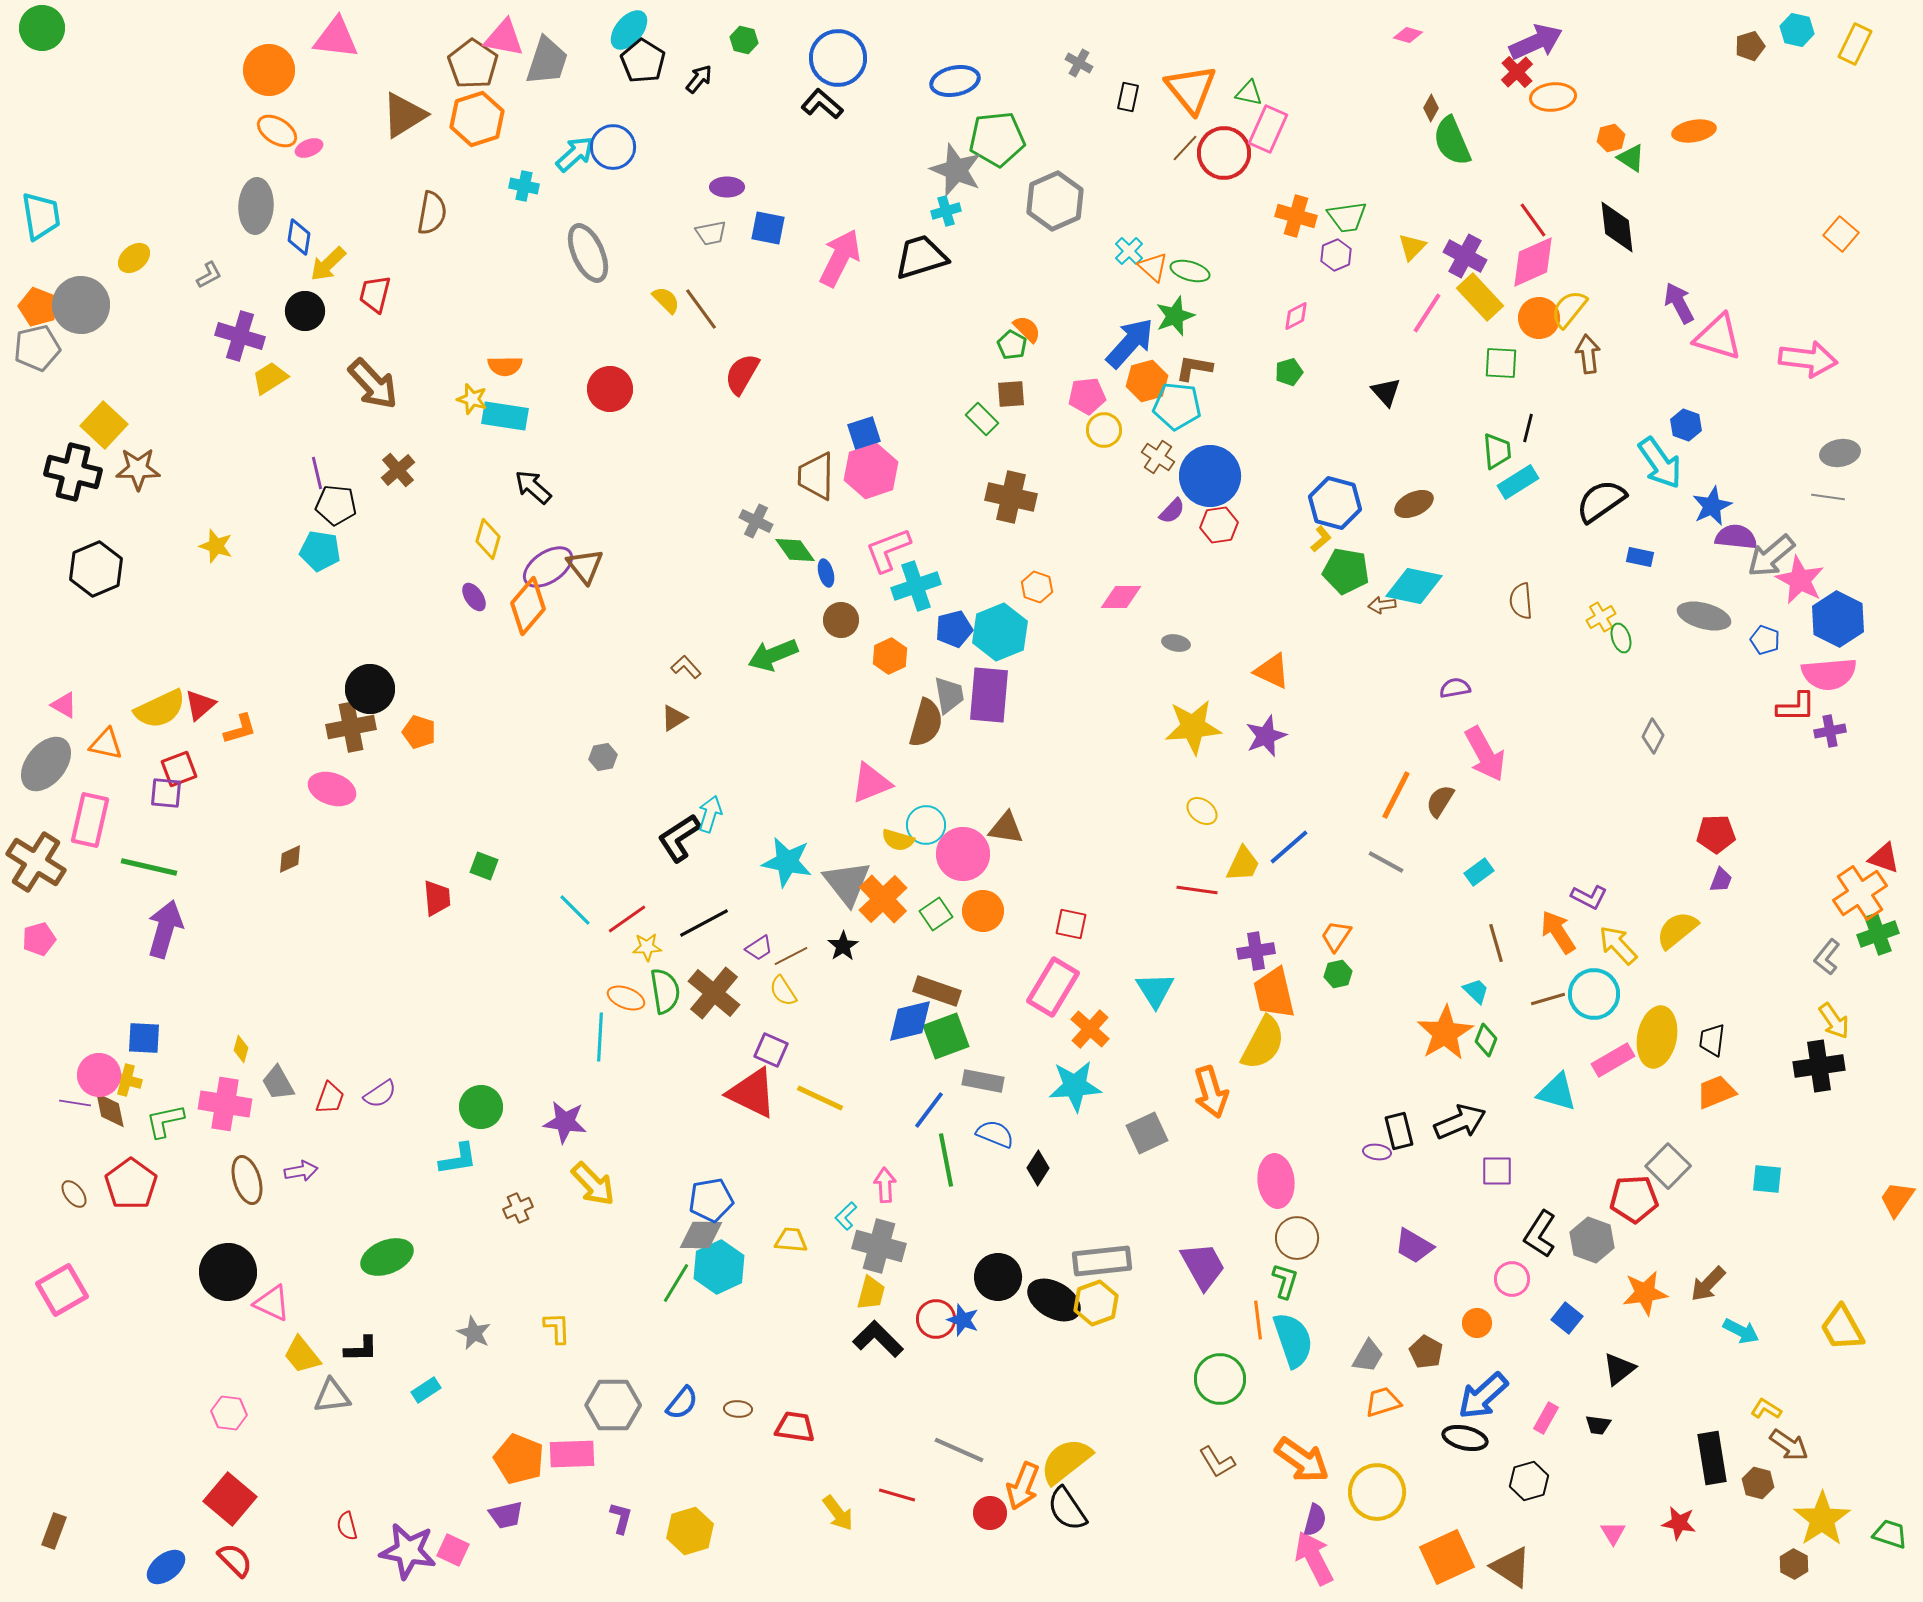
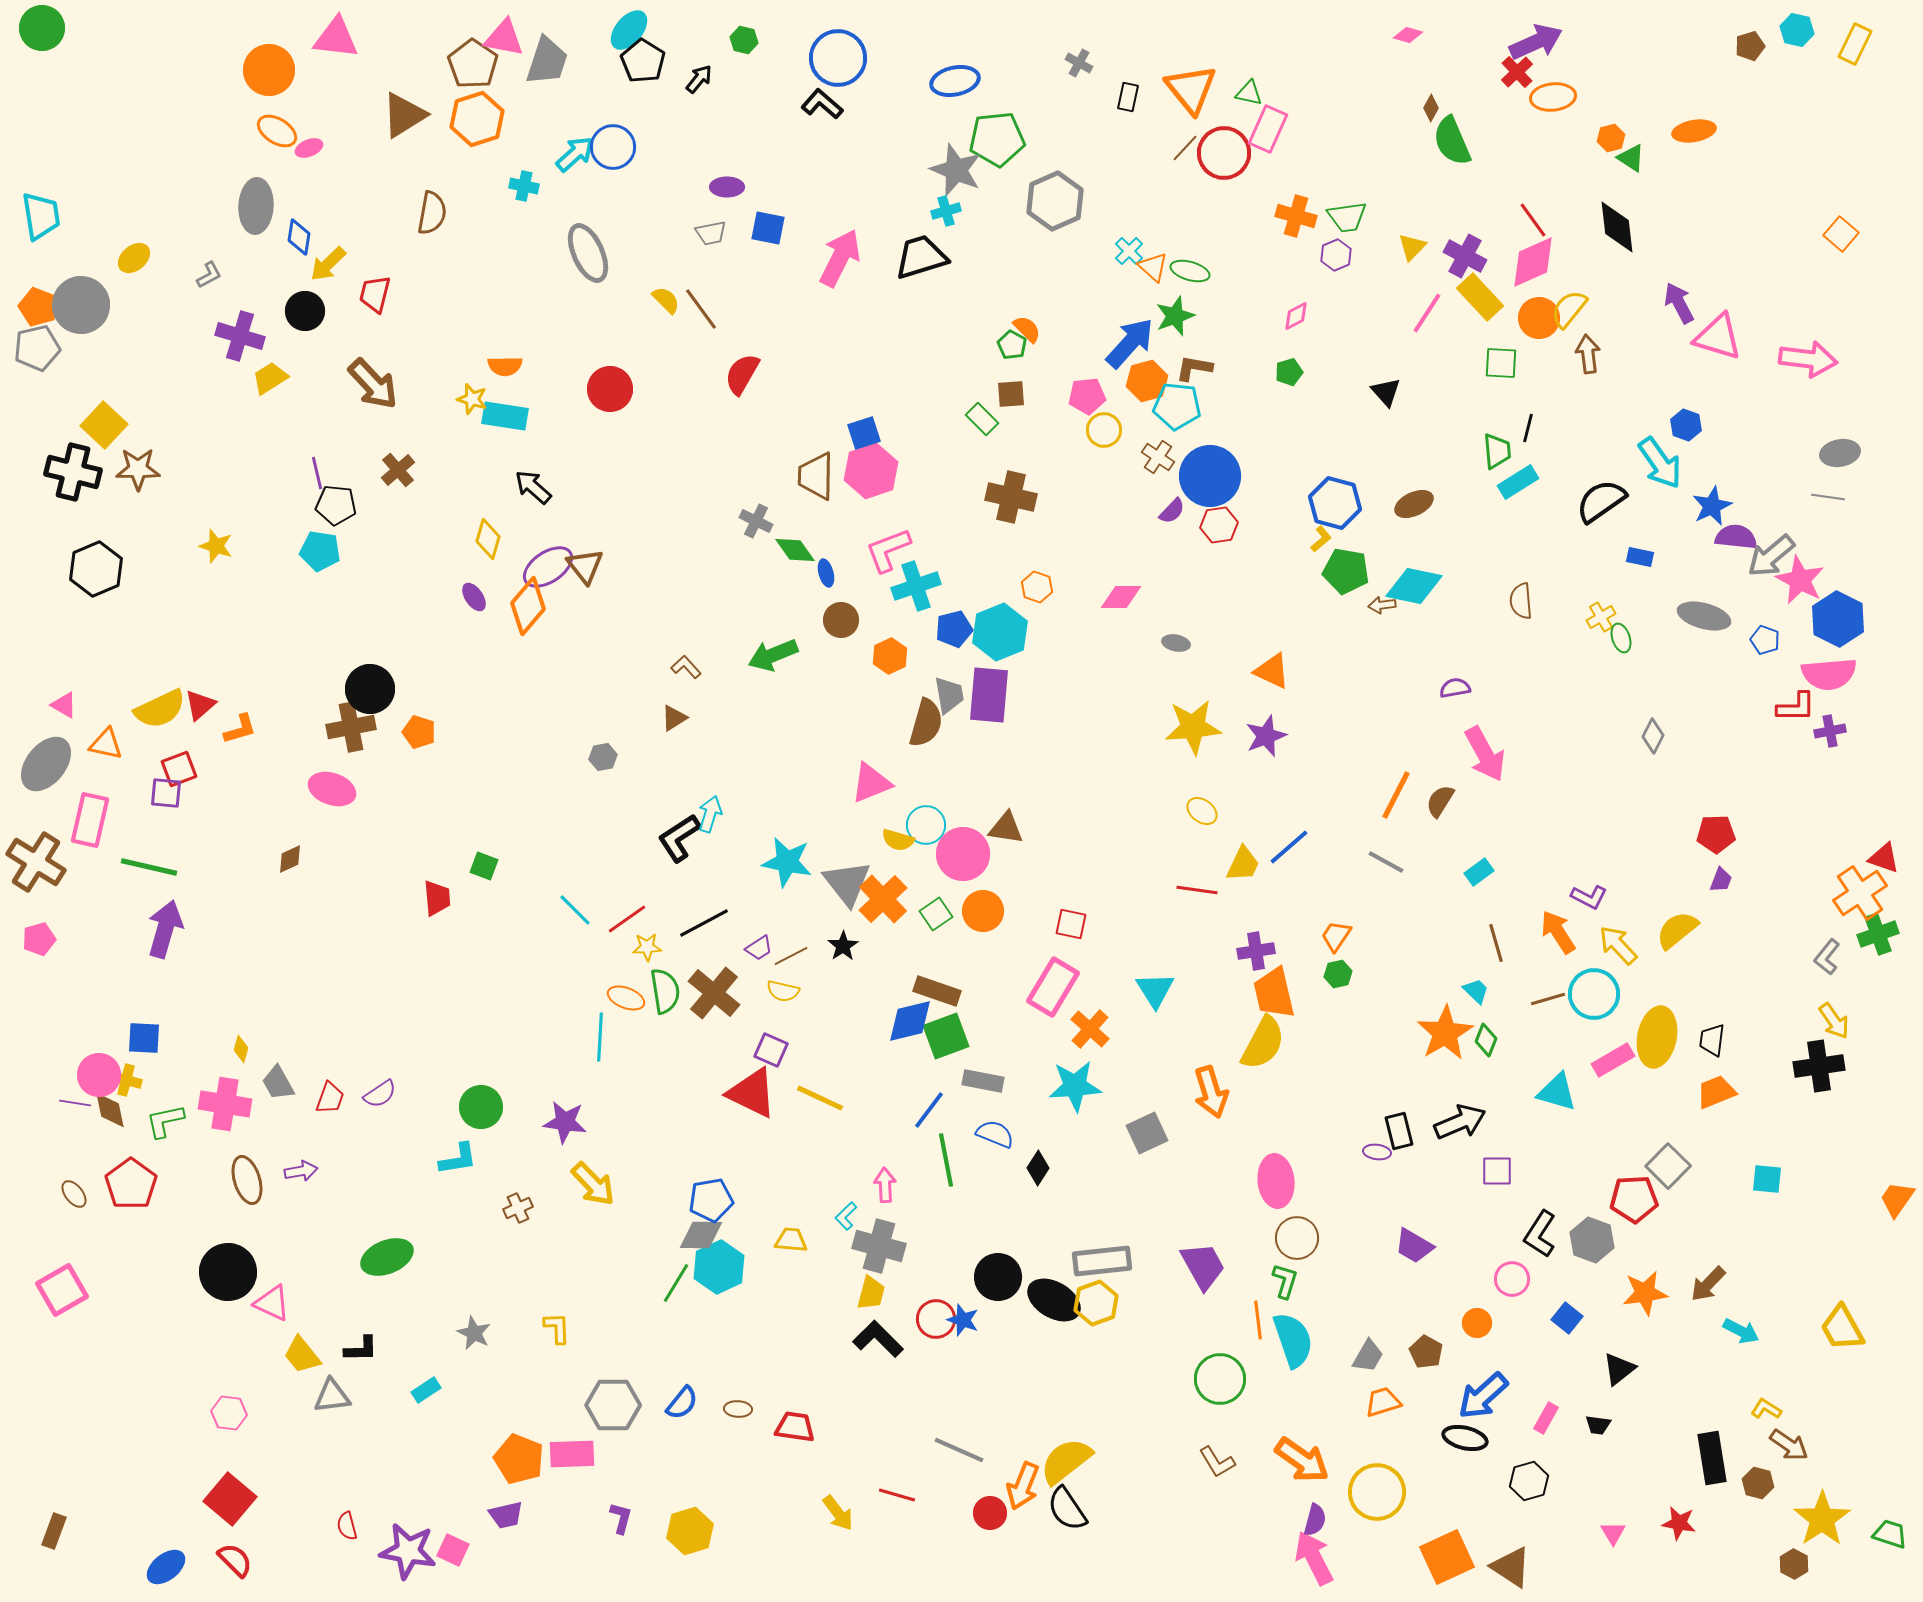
yellow semicircle at (783, 991): rotated 44 degrees counterclockwise
